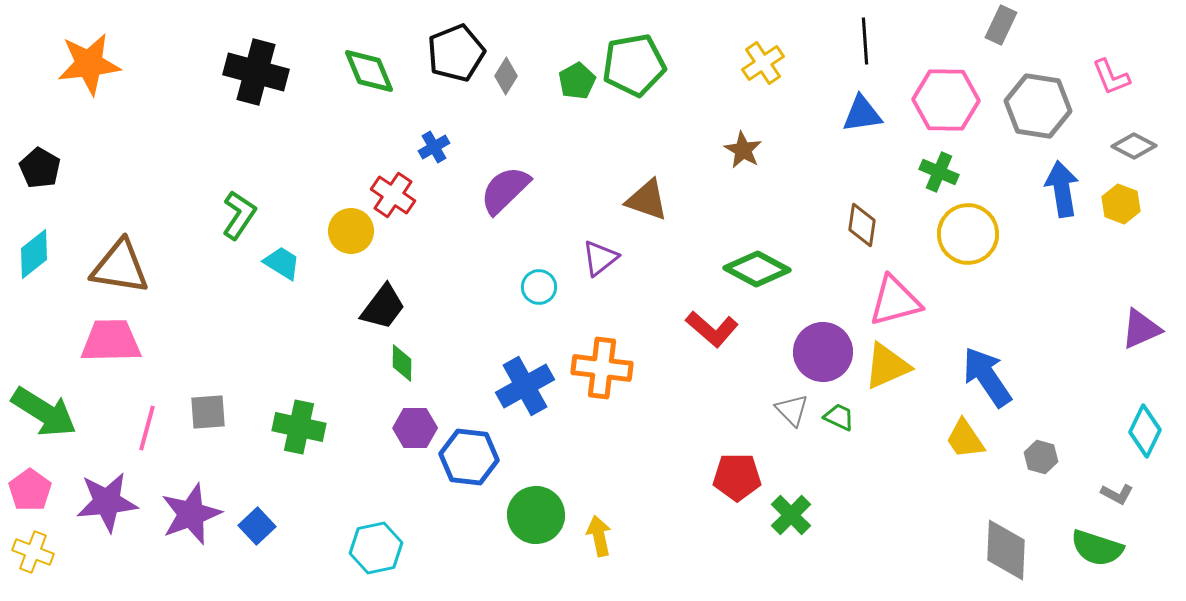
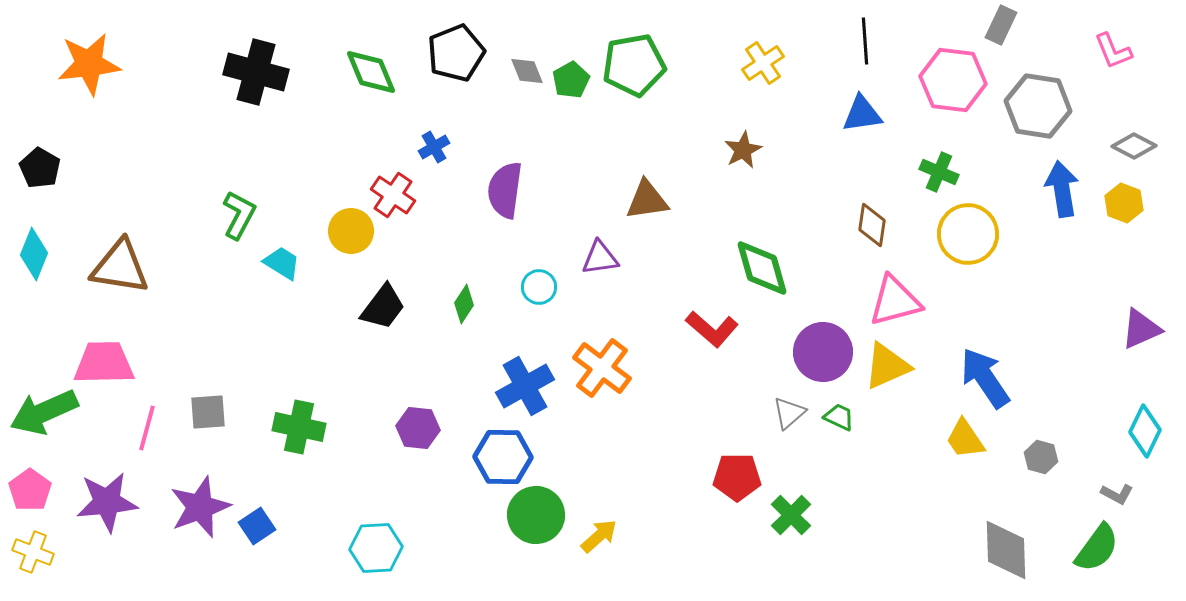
green diamond at (369, 71): moved 2 px right, 1 px down
gray diamond at (506, 76): moved 21 px right, 5 px up; rotated 54 degrees counterclockwise
pink L-shape at (1111, 77): moved 2 px right, 26 px up
green pentagon at (577, 81): moved 6 px left, 1 px up
pink hexagon at (946, 100): moved 7 px right, 20 px up; rotated 6 degrees clockwise
brown star at (743, 150): rotated 15 degrees clockwise
purple semicircle at (505, 190): rotated 38 degrees counterclockwise
brown triangle at (647, 200): rotated 27 degrees counterclockwise
yellow hexagon at (1121, 204): moved 3 px right, 1 px up
green L-shape at (239, 215): rotated 6 degrees counterclockwise
brown diamond at (862, 225): moved 10 px right
cyan diamond at (34, 254): rotated 30 degrees counterclockwise
purple triangle at (600, 258): rotated 30 degrees clockwise
green diamond at (757, 269): moved 5 px right, 1 px up; rotated 46 degrees clockwise
pink trapezoid at (111, 341): moved 7 px left, 22 px down
green diamond at (402, 363): moved 62 px right, 59 px up; rotated 33 degrees clockwise
orange cross at (602, 368): rotated 30 degrees clockwise
blue arrow at (987, 377): moved 2 px left, 1 px down
gray triangle at (792, 410): moved 3 px left, 3 px down; rotated 33 degrees clockwise
green arrow at (44, 412): rotated 124 degrees clockwise
purple hexagon at (415, 428): moved 3 px right; rotated 6 degrees clockwise
blue hexagon at (469, 457): moved 34 px right; rotated 6 degrees counterclockwise
purple star at (191, 514): moved 9 px right, 7 px up
blue square at (257, 526): rotated 9 degrees clockwise
yellow arrow at (599, 536): rotated 60 degrees clockwise
cyan hexagon at (376, 548): rotated 9 degrees clockwise
green semicircle at (1097, 548): rotated 72 degrees counterclockwise
gray diamond at (1006, 550): rotated 4 degrees counterclockwise
